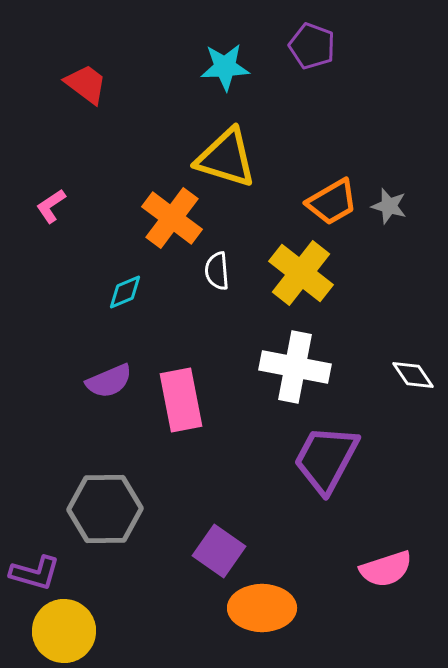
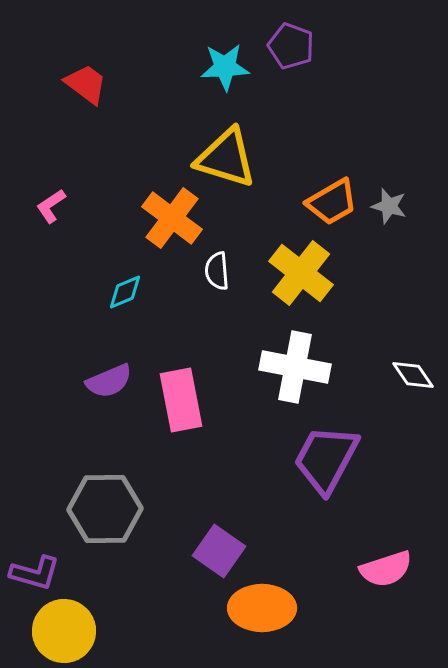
purple pentagon: moved 21 px left
